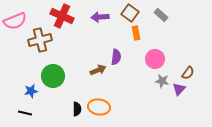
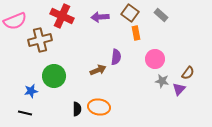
green circle: moved 1 px right
